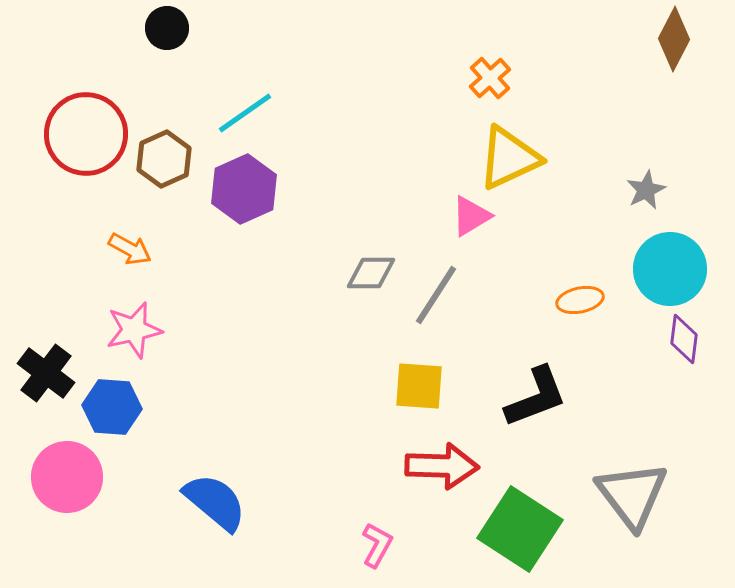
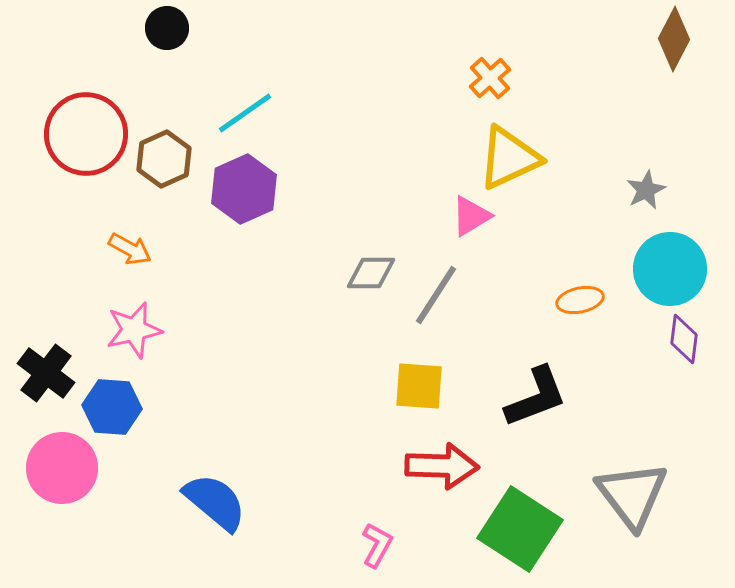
pink circle: moved 5 px left, 9 px up
